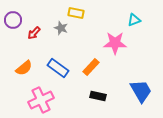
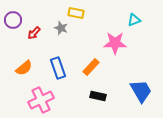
blue rectangle: rotated 35 degrees clockwise
